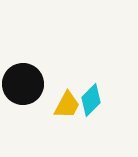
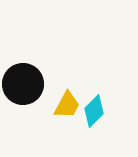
cyan diamond: moved 3 px right, 11 px down
